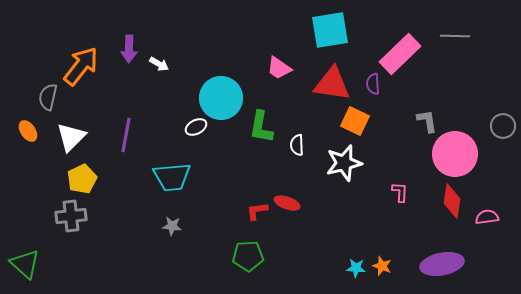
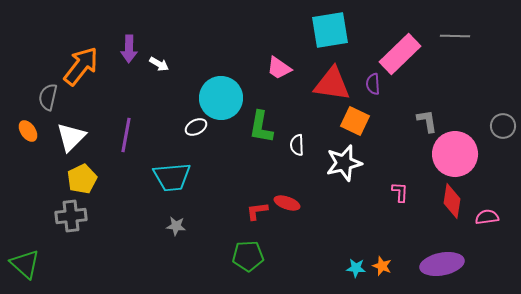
gray star: moved 4 px right
